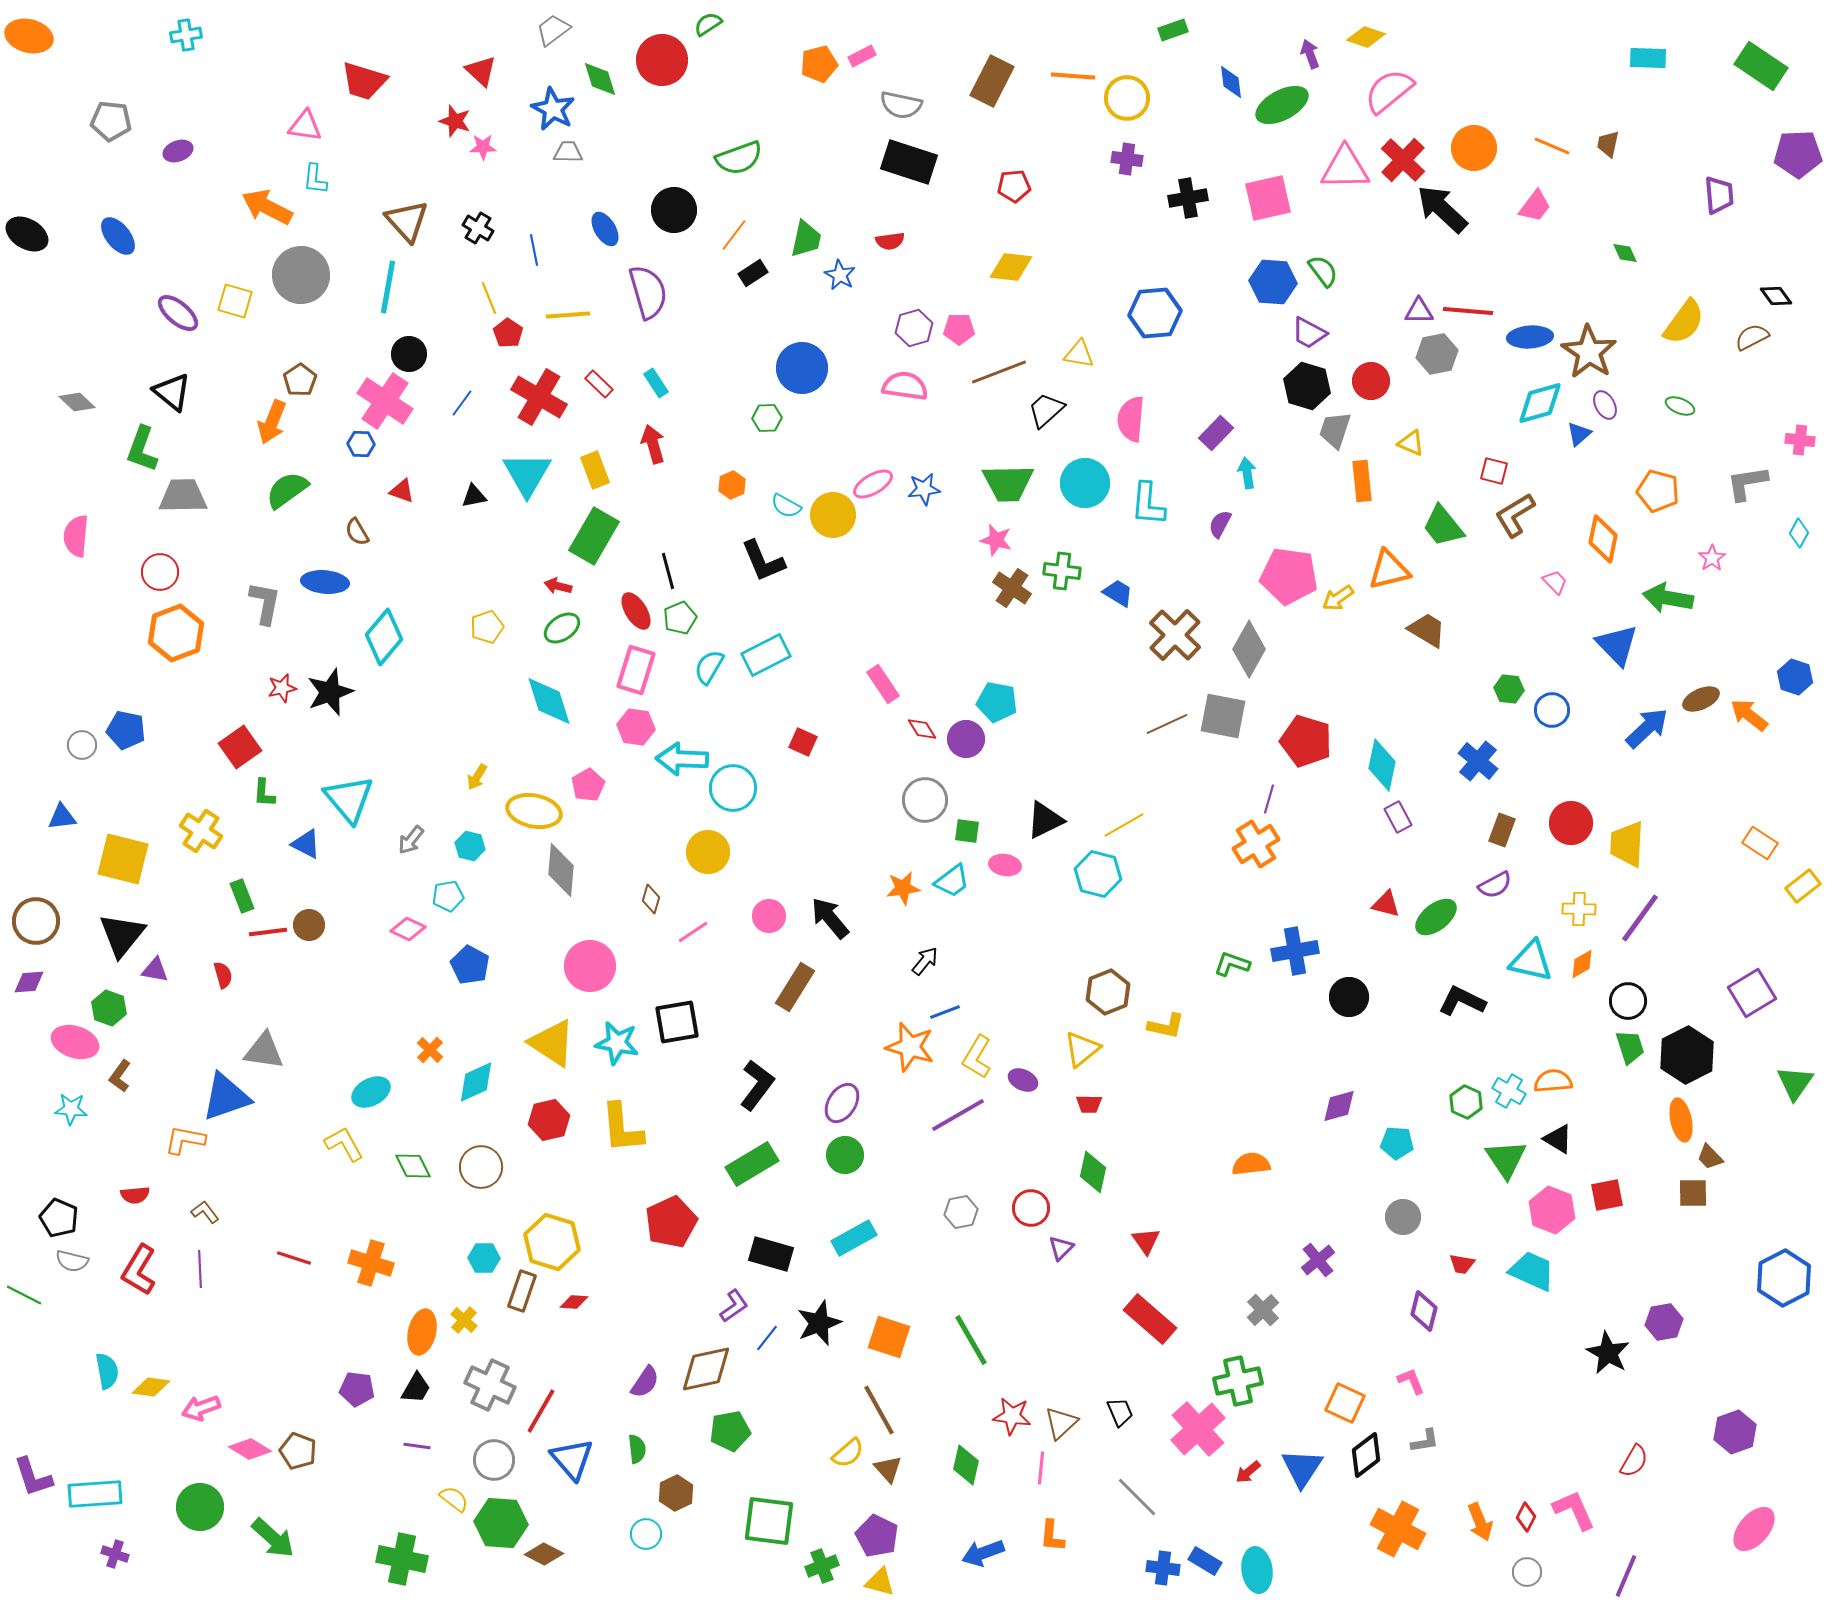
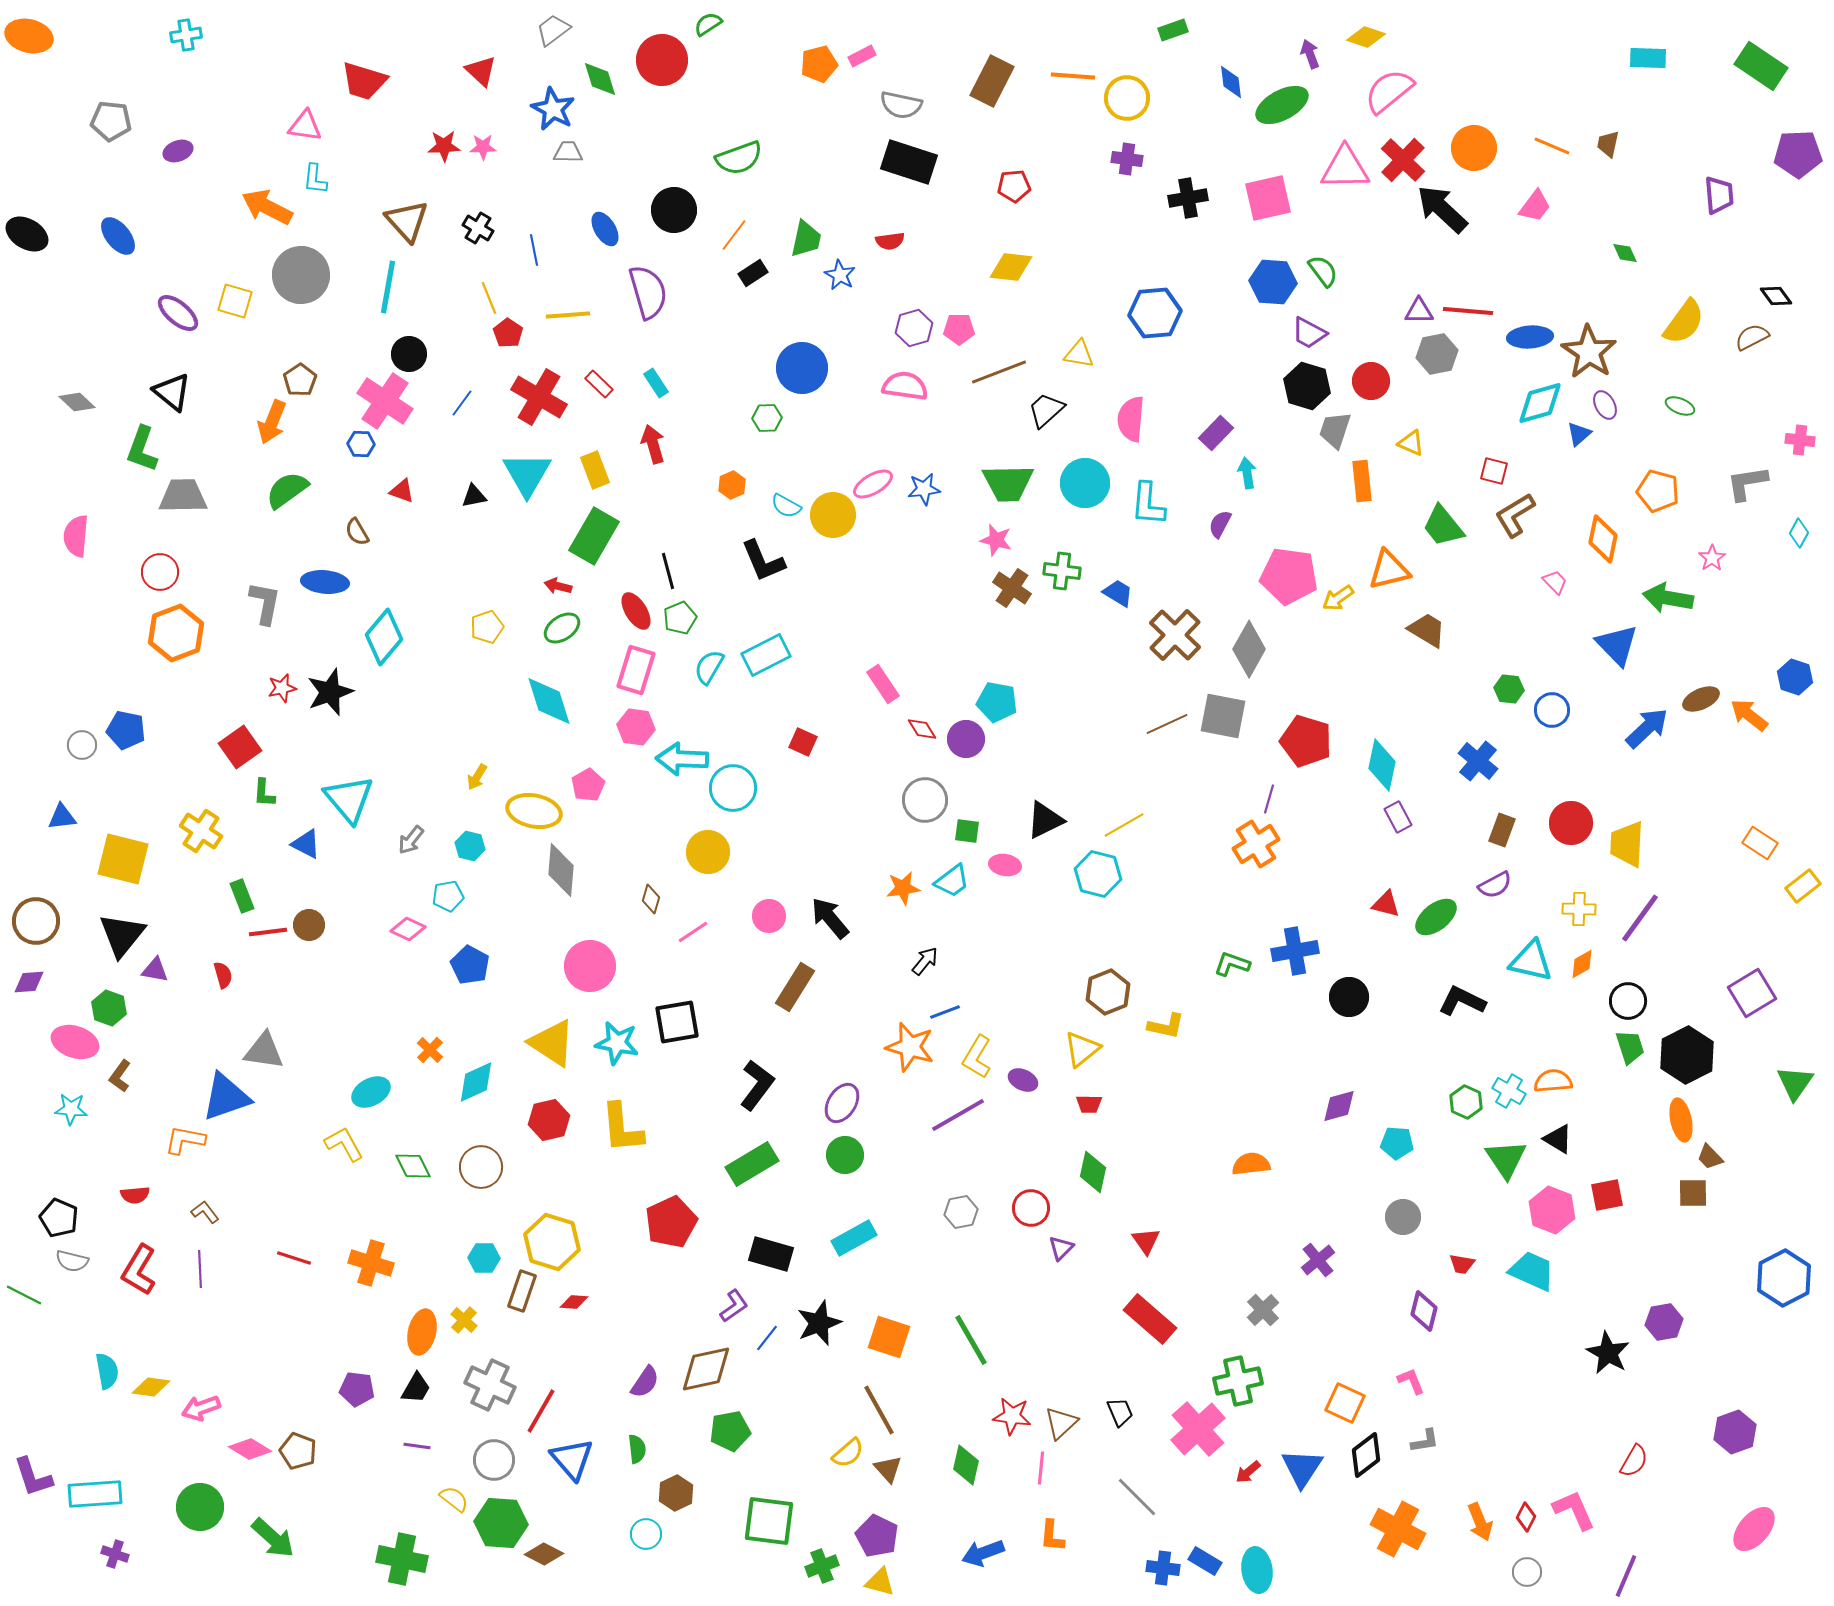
red star at (455, 121): moved 11 px left, 25 px down; rotated 20 degrees counterclockwise
